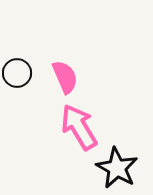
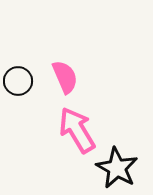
black circle: moved 1 px right, 8 px down
pink arrow: moved 2 px left, 3 px down
